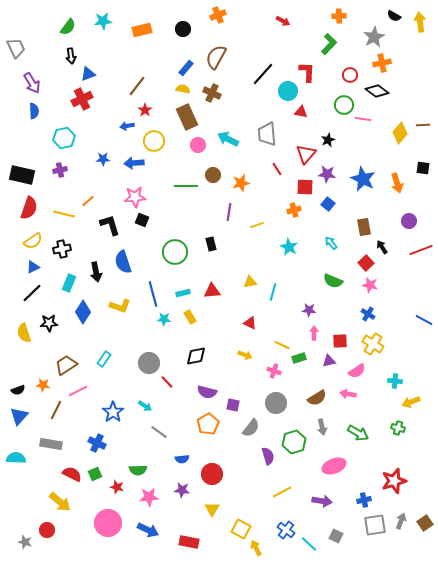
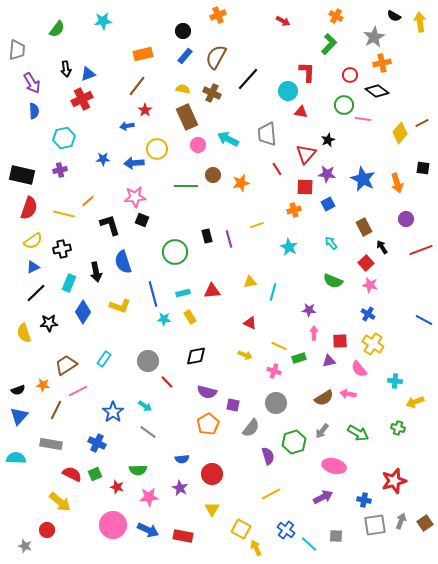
orange cross at (339, 16): moved 3 px left; rotated 32 degrees clockwise
green semicircle at (68, 27): moved 11 px left, 2 px down
black circle at (183, 29): moved 2 px down
orange rectangle at (142, 30): moved 1 px right, 24 px down
gray trapezoid at (16, 48): moved 1 px right, 2 px down; rotated 30 degrees clockwise
black arrow at (71, 56): moved 5 px left, 13 px down
blue rectangle at (186, 68): moved 1 px left, 12 px up
black line at (263, 74): moved 15 px left, 5 px down
brown line at (423, 125): moved 1 px left, 2 px up; rotated 24 degrees counterclockwise
yellow circle at (154, 141): moved 3 px right, 8 px down
blue square at (328, 204): rotated 24 degrees clockwise
purple line at (229, 212): moved 27 px down; rotated 24 degrees counterclockwise
purple circle at (409, 221): moved 3 px left, 2 px up
brown rectangle at (364, 227): rotated 18 degrees counterclockwise
black rectangle at (211, 244): moved 4 px left, 8 px up
black line at (32, 293): moved 4 px right
yellow line at (282, 345): moved 3 px left, 1 px down
gray circle at (149, 363): moved 1 px left, 2 px up
pink semicircle at (357, 371): moved 2 px right, 2 px up; rotated 84 degrees clockwise
brown semicircle at (317, 398): moved 7 px right
yellow arrow at (411, 402): moved 4 px right
gray arrow at (322, 427): moved 4 px down; rotated 49 degrees clockwise
gray line at (159, 432): moved 11 px left
pink ellipse at (334, 466): rotated 35 degrees clockwise
purple star at (182, 490): moved 2 px left, 2 px up; rotated 21 degrees clockwise
yellow line at (282, 492): moved 11 px left, 2 px down
blue cross at (364, 500): rotated 24 degrees clockwise
purple arrow at (322, 501): moved 1 px right, 4 px up; rotated 36 degrees counterclockwise
pink circle at (108, 523): moved 5 px right, 2 px down
gray square at (336, 536): rotated 24 degrees counterclockwise
gray star at (25, 542): moved 4 px down
red rectangle at (189, 542): moved 6 px left, 6 px up
